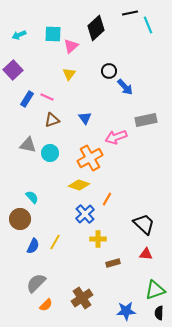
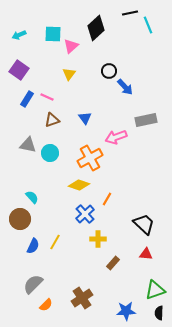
purple square: moved 6 px right; rotated 12 degrees counterclockwise
brown rectangle: rotated 32 degrees counterclockwise
gray semicircle: moved 3 px left, 1 px down
